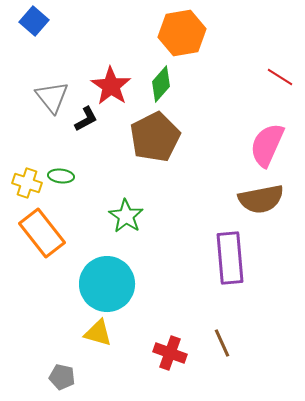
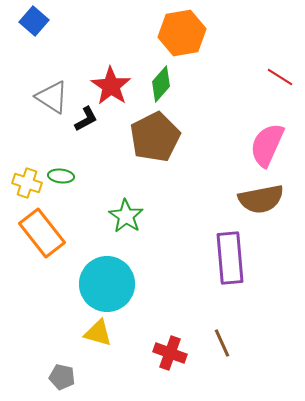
gray triangle: rotated 18 degrees counterclockwise
